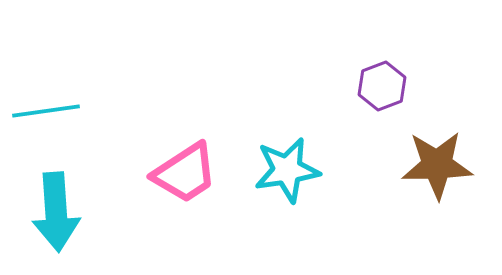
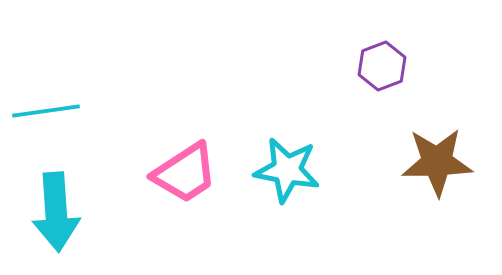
purple hexagon: moved 20 px up
brown star: moved 3 px up
cyan star: rotated 20 degrees clockwise
